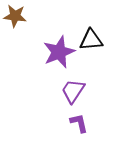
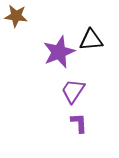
brown star: moved 1 px right
purple L-shape: rotated 10 degrees clockwise
